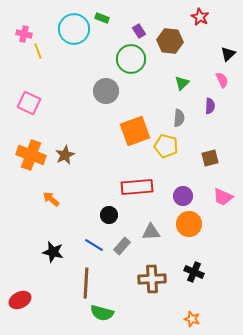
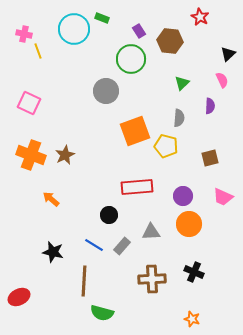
brown line: moved 2 px left, 2 px up
red ellipse: moved 1 px left, 3 px up
